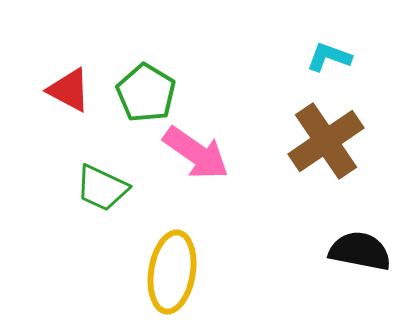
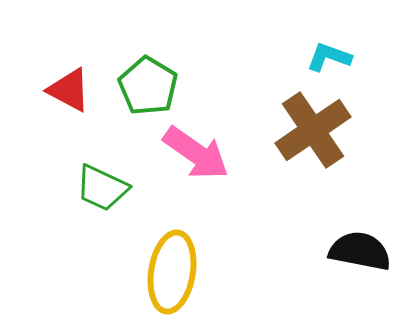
green pentagon: moved 2 px right, 7 px up
brown cross: moved 13 px left, 11 px up
